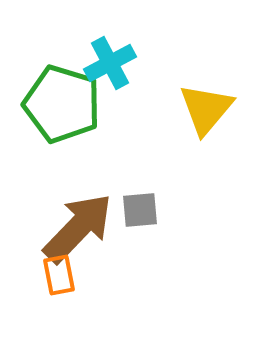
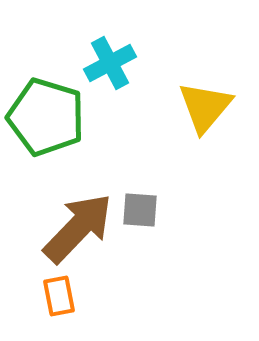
green pentagon: moved 16 px left, 13 px down
yellow triangle: moved 1 px left, 2 px up
gray square: rotated 9 degrees clockwise
orange rectangle: moved 21 px down
